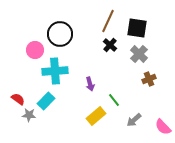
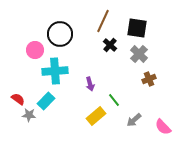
brown line: moved 5 px left
